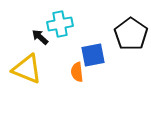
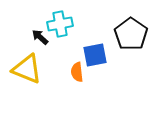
blue square: moved 2 px right
